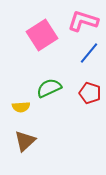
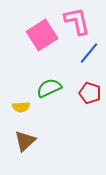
pink L-shape: moved 6 px left; rotated 60 degrees clockwise
